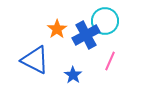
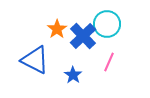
cyan circle: moved 2 px right, 3 px down
blue cross: moved 3 px left, 1 px down; rotated 16 degrees counterclockwise
pink line: moved 1 px left, 1 px down
